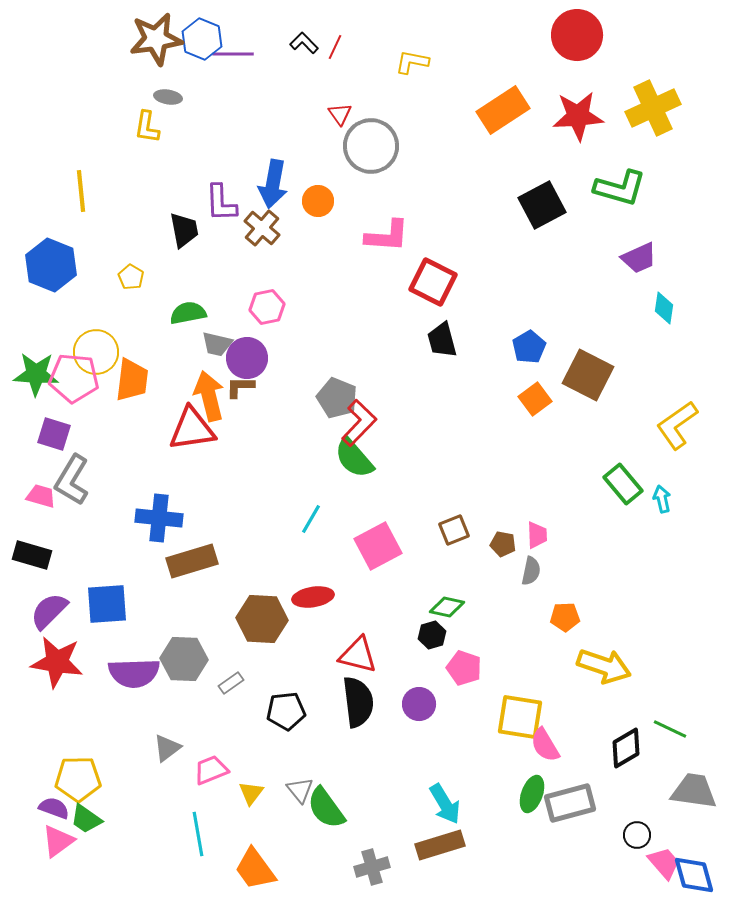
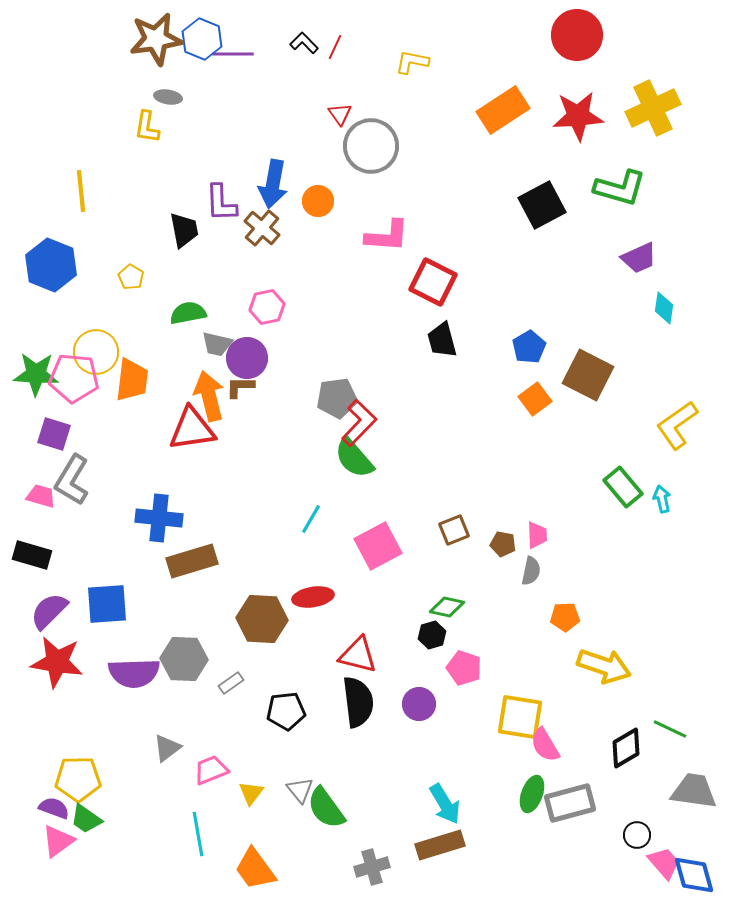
gray pentagon at (337, 398): rotated 30 degrees counterclockwise
green rectangle at (623, 484): moved 3 px down
